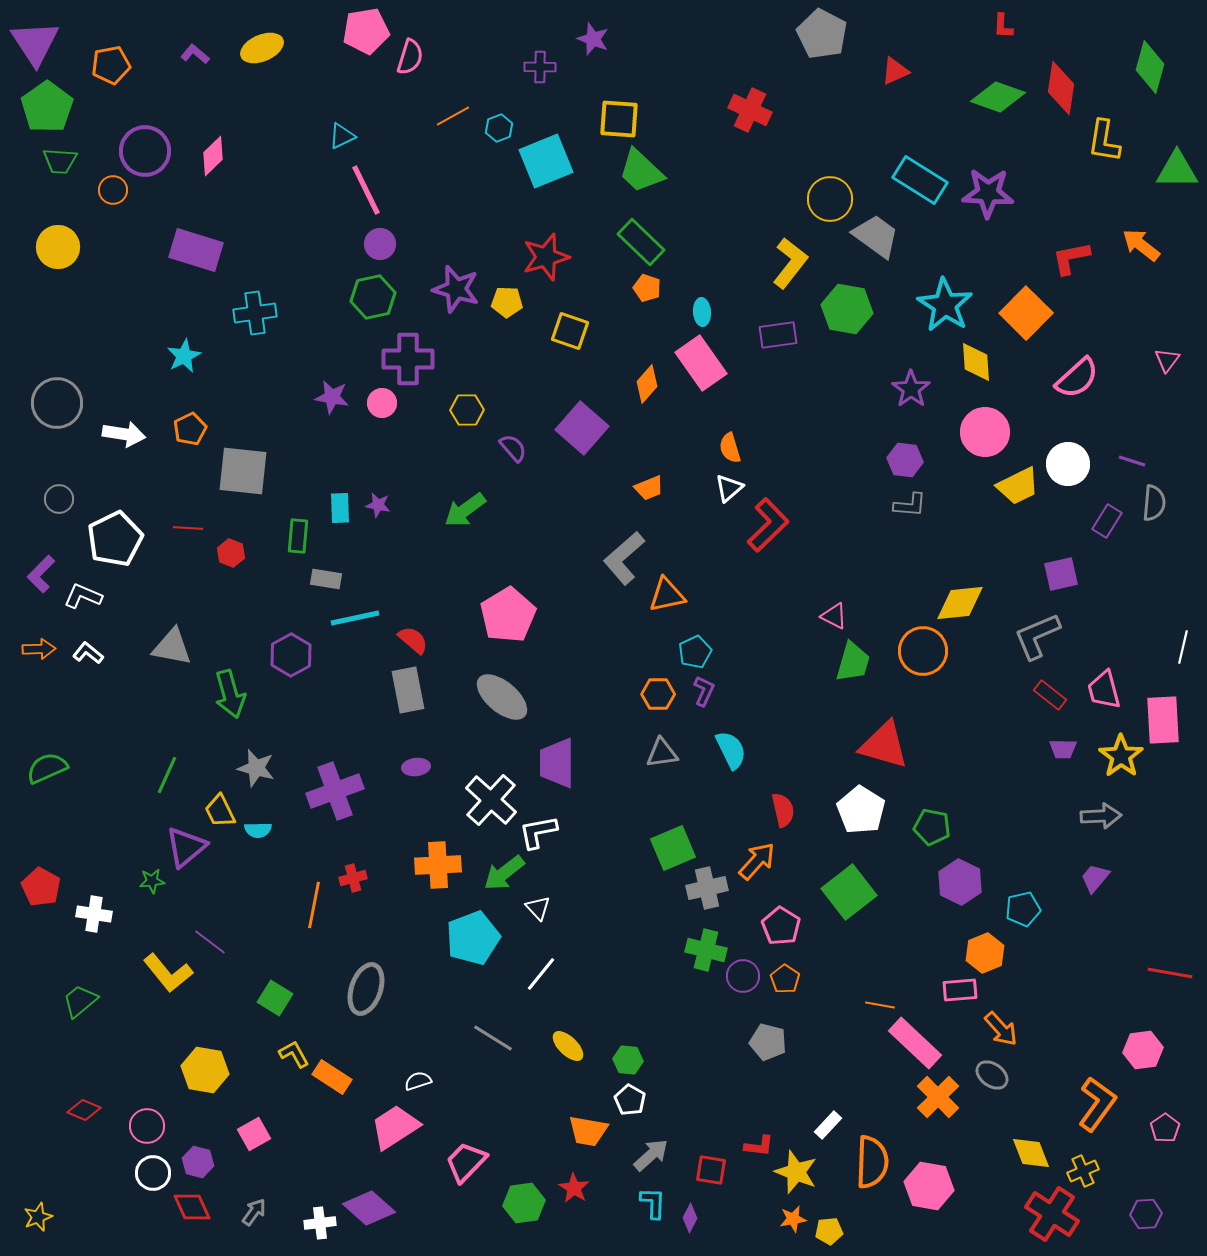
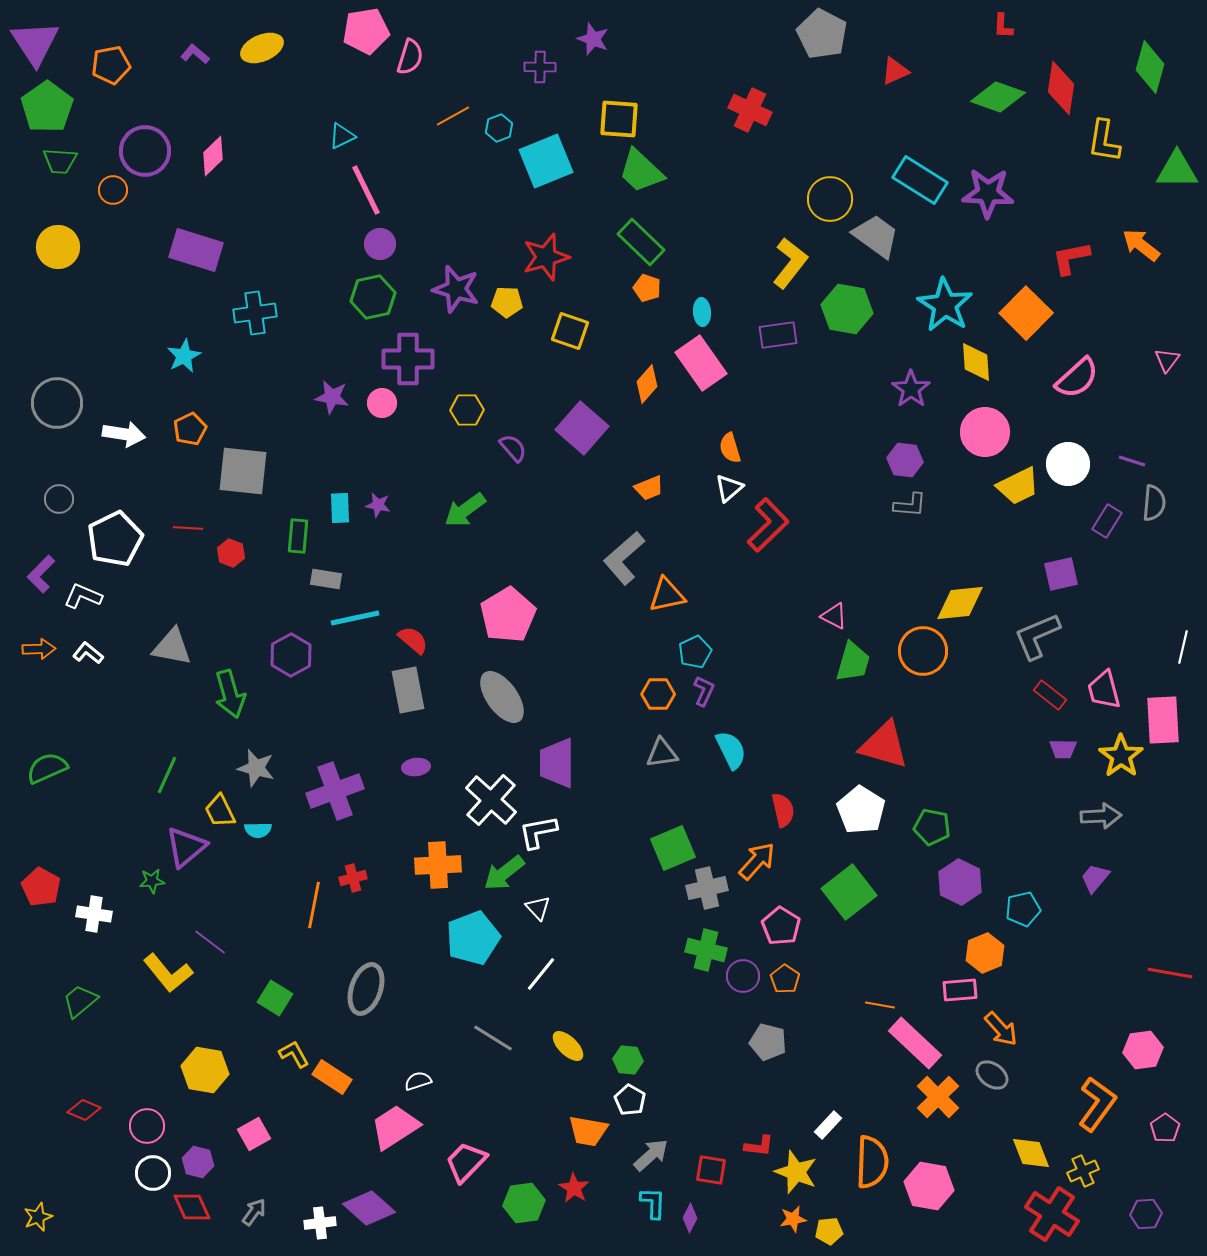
gray ellipse at (502, 697): rotated 14 degrees clockwise
